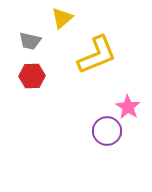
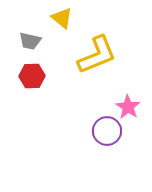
yellow triangle: rotated 40 degrees counterclockwise
